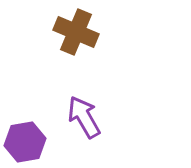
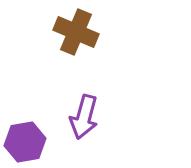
purple arrow: rotated 135 degrees counterclockwise
